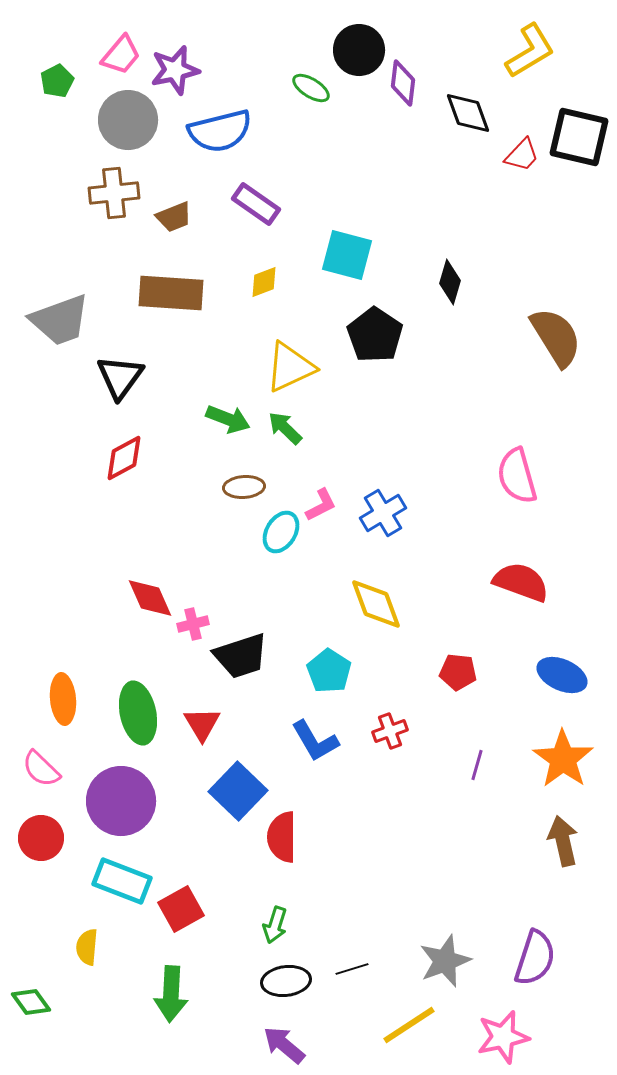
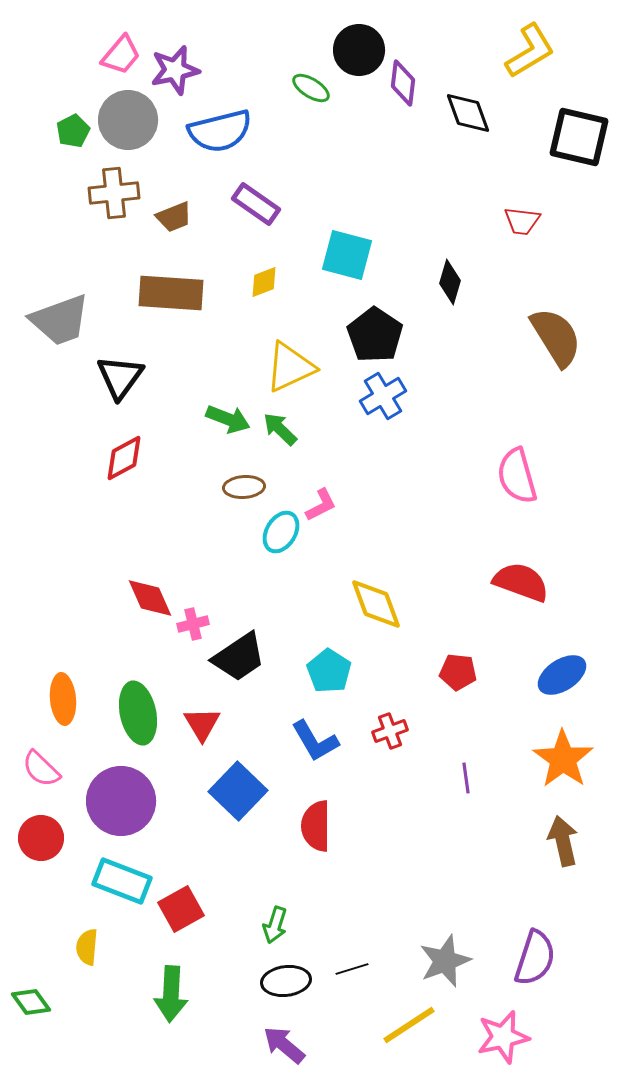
green pentagon at (57, 81): moved 16 px right, 50 px down
red trapezoid at (522, 155): moved 66 px down; rotated 54 degrees clockwise
green arrow at (285, 428): moved 5 px left, 1 px down
blue cross at (383, 513): moved 117 px up
black trapezoid at (241, 656): moved 2 px left, 1 px down; rotated 16 degrees counterclockwise
blue ellipse at (562, 675): rotated 57 degrees counterclockwise
purple line at (477, 765): moved 11 px left, 13 px down; rotated 24 degrees counterclockwise
red semicircle at (282, 837): moved 34 px right, 11 px up
